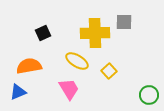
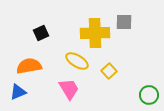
black square: moved 2 px left
